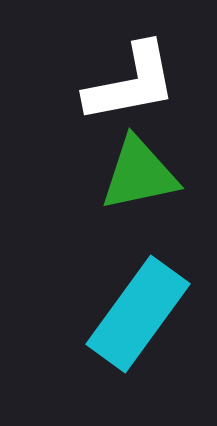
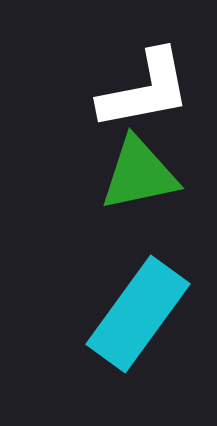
white L-shape: moved 14 px right, 7 px down
